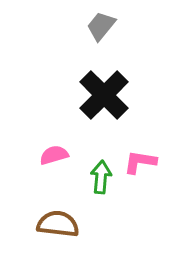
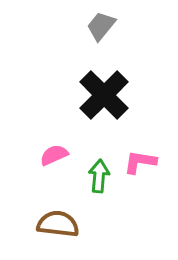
pink semicircle: rotated 8 degrees counterclockwise
green arrow: moved 2 px left, 1 px up
